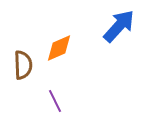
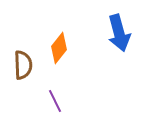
blue arrow: moved 7 px down; rotated 123 degrees clockwise
orange diamond: rotated 28 degrees counterclockwise
